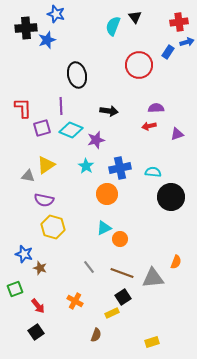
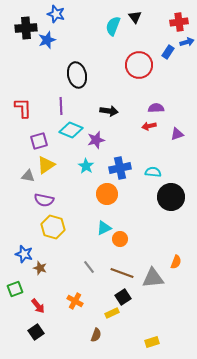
purple square at (42, 128): moved 3 px left, 13 px down
